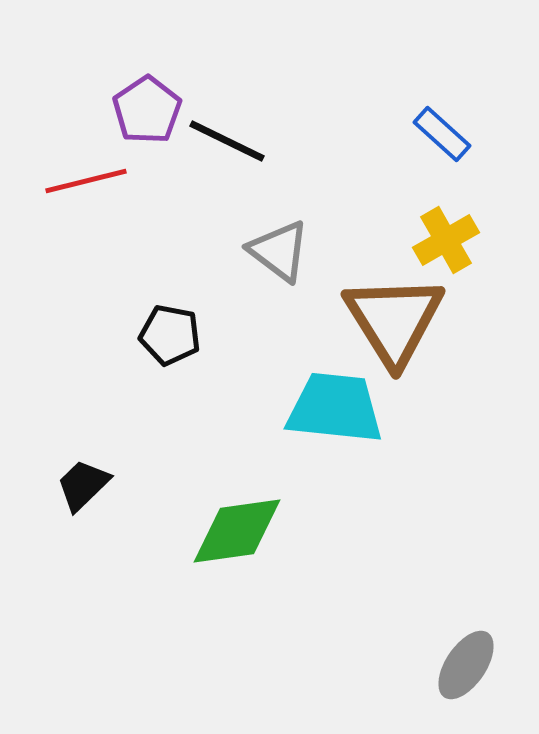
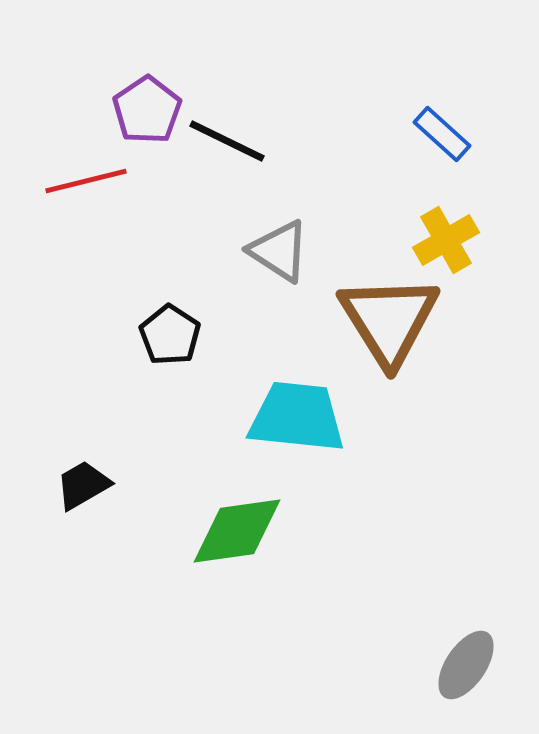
gray triangle: rotated 4 degrees counterclockwise
brown triangle: moved 5 px left
black pentagon: rotated 22 degrees clockwise
cyan trapezoid: moved 38 px left, 9 px down
black trapezoid: rotated 14 degrees clockwise
